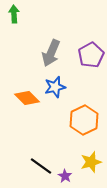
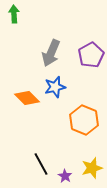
orange hexagon: rotated 12 degrees counterclockwise
yellow star: moved 1 px right, 6 px down
black line: moved 2 px up; rotated 25 degrees clockwise
